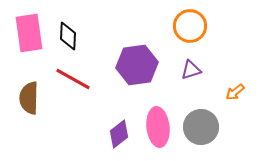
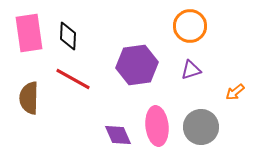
pink ellipse: moved 1 px left, 1 px up
purple diamond: moved 1 px left, 1 px down; rotated 76 degrees counterclockwise
